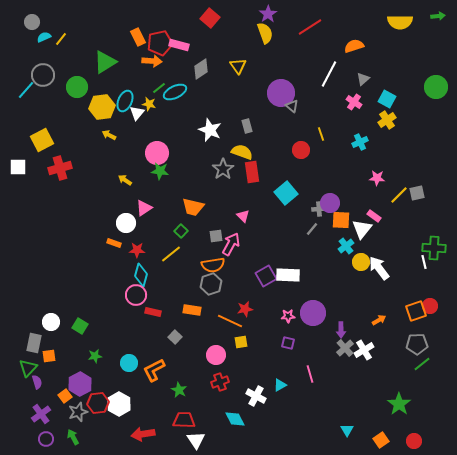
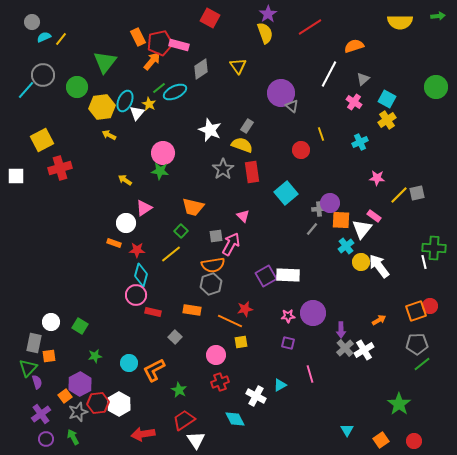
red square at (210, 18): rotated 12 degrees counterclockwise
orange arrow at (152, 61): rotated 54 degrees counterclockwise
green triangle at (105, 62): rotated 20 degrees counterclockwise
yellow star at (149, 104): rotated 16 degrees clockwise
gray rectangle at (247, 126): rotated 48 degrees clockwise
yellow semicircle at (242, 152): moved 7 px up
pink circle at (157, 153): moved 6 px right
white square at (18, 167): moved 2 px left, 9 px down
white arrow at (379, 268): moved 2 px up
red trapezoid at (184, 420): rotated 35 degrees counterclockwise
